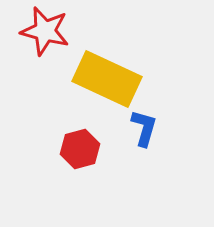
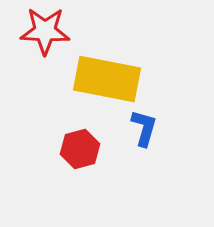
red star: rotated 12 degrees counterclockwise
yellow rectangle: rotated 14 degrees counterclockwise
